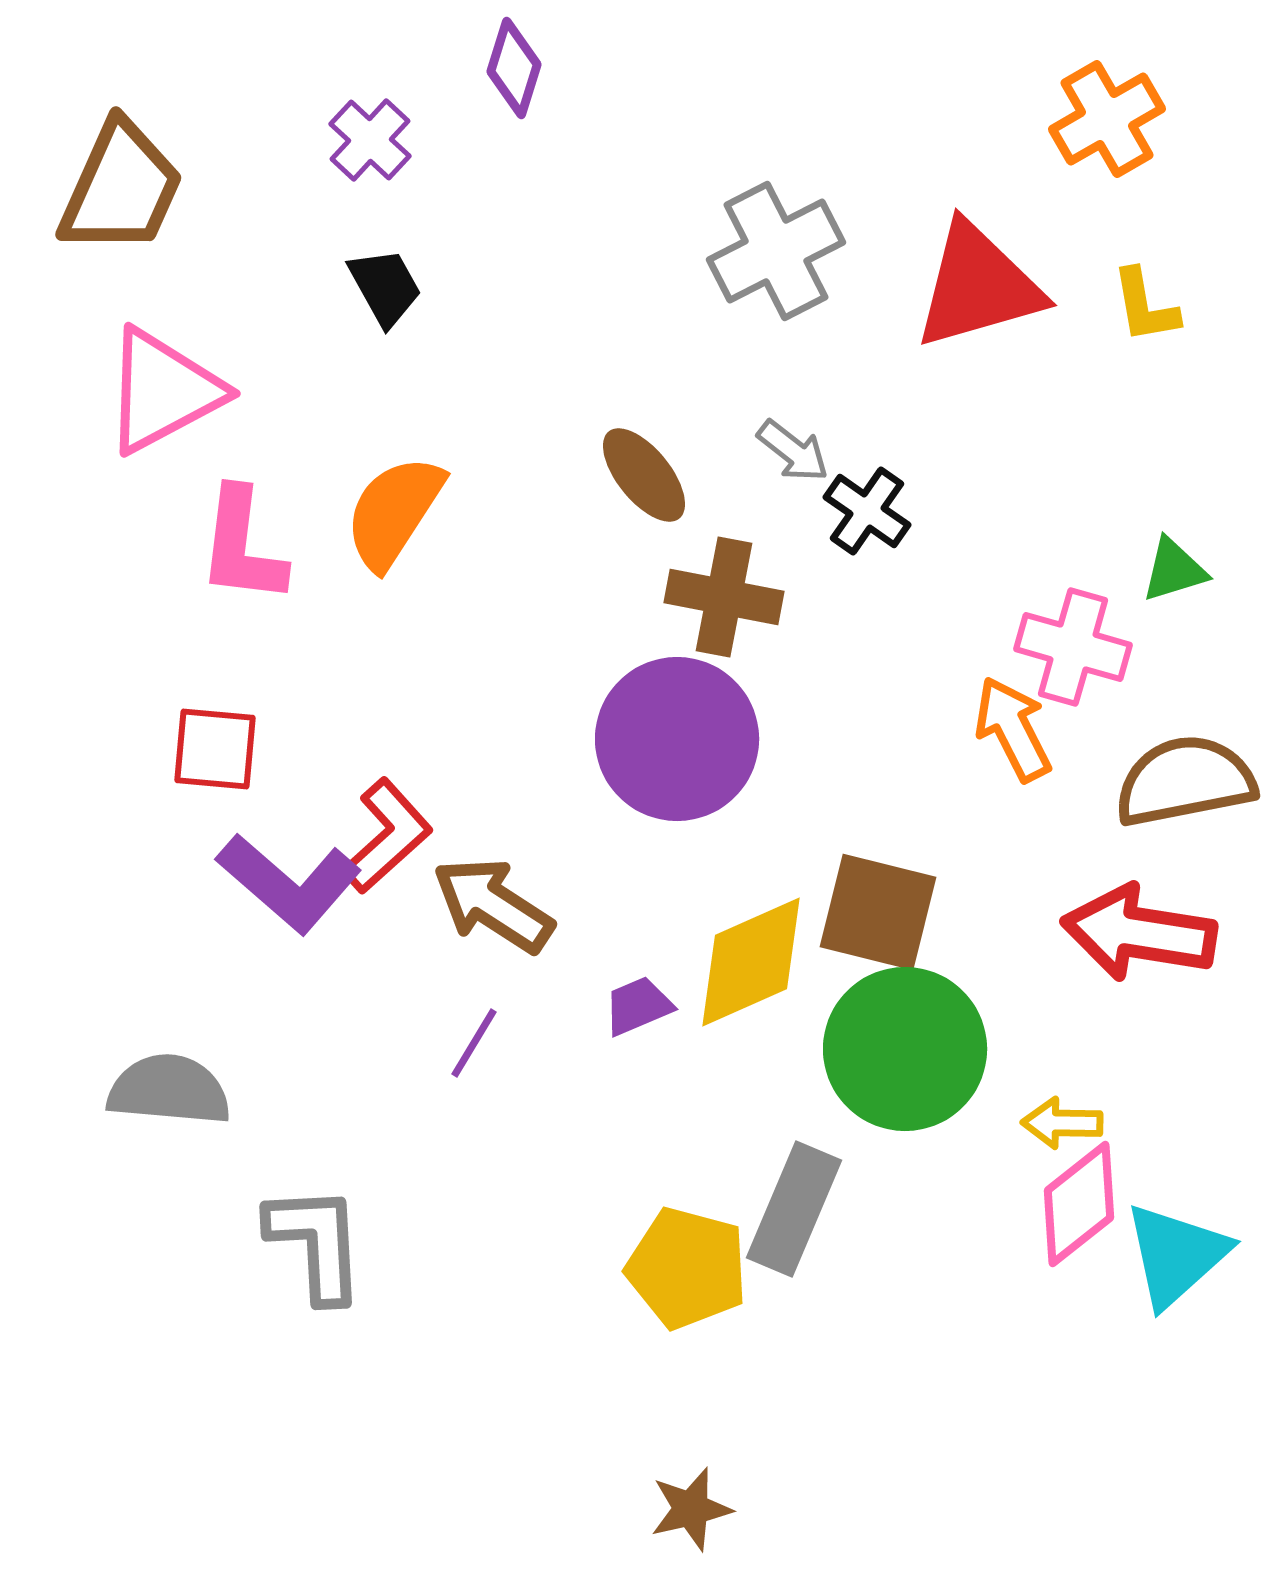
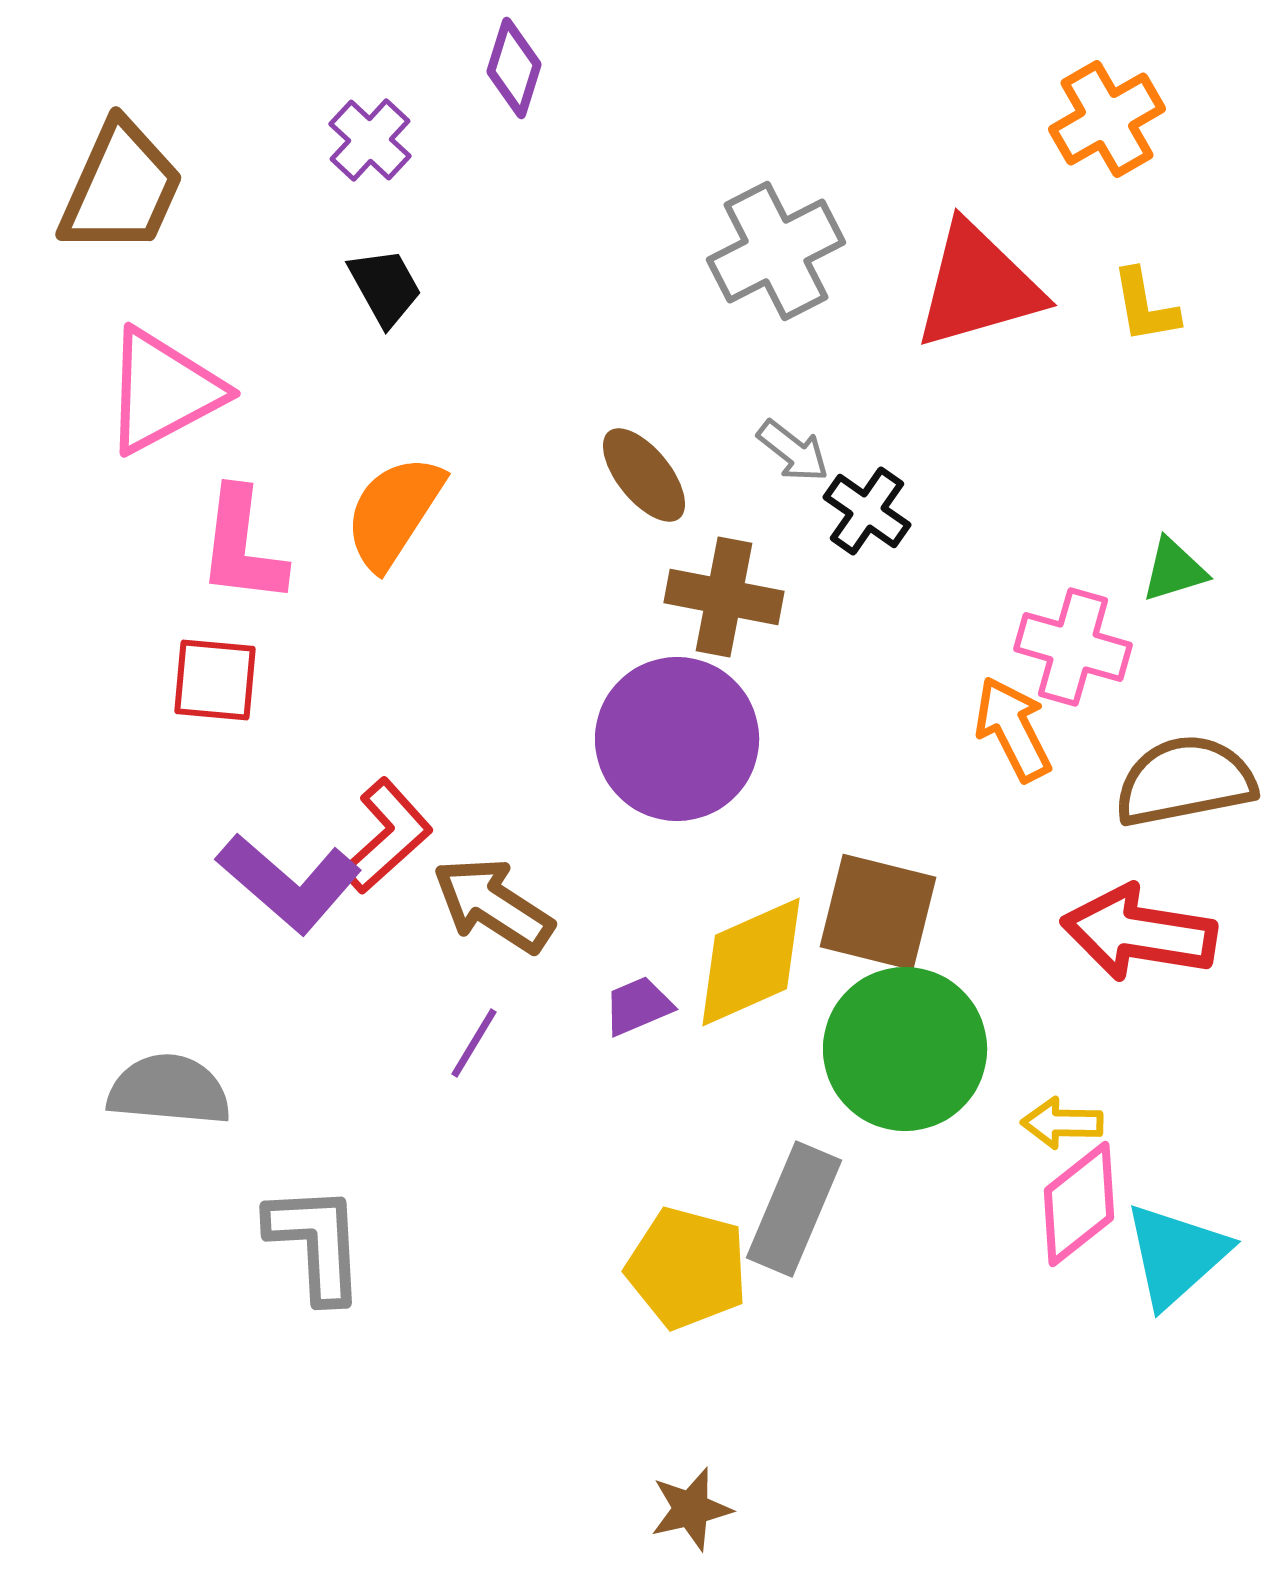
red square: moved 69 px up
